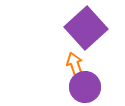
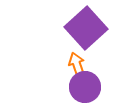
orange arrow: moved 2 px right
